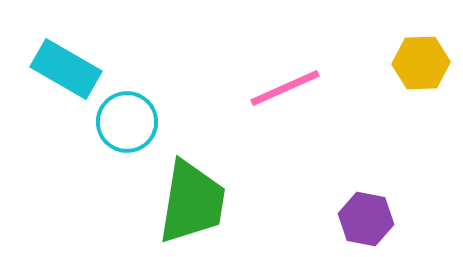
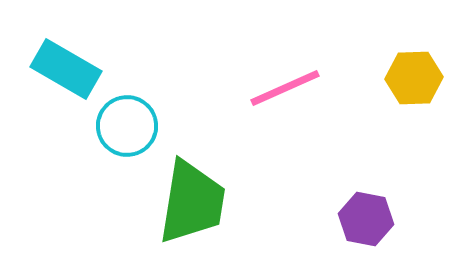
yellow hexagon: moved 7 px left, 15 px down
cyan circle: moved 4 px down
